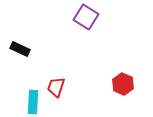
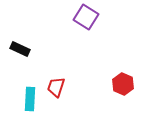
cyan rectangle: moved 3 px left, 3 px up
